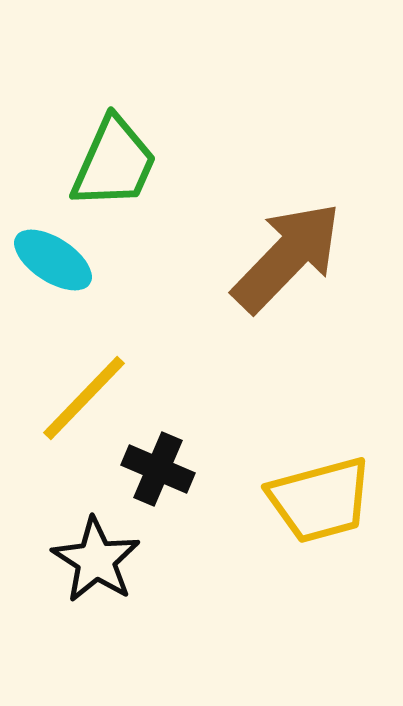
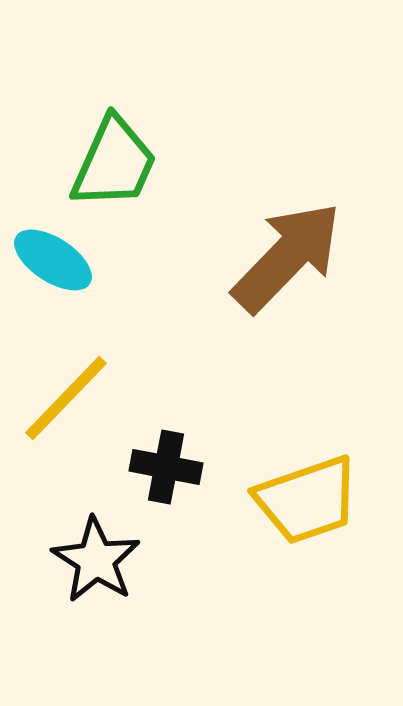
yellow line: moved 18 px left
black cross: moved 8 px right, 2 px up; rotated 12 degrees counterclockwise
yellow trapezoid: moved 13 px left; rotated 4 degrees counterclockwise
